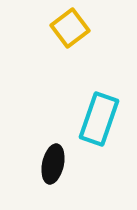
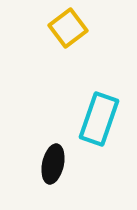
yellow square: moved 2 px left
